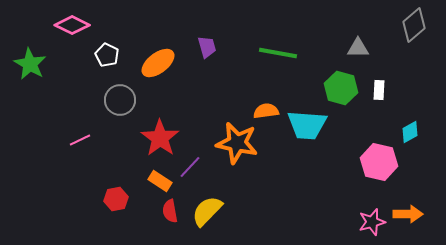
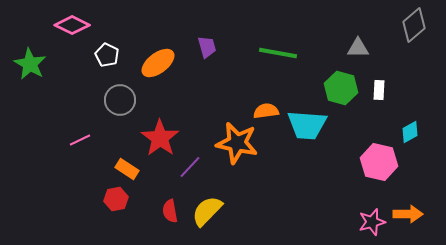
orange rectangle: moved 33 px left, 12 px up
